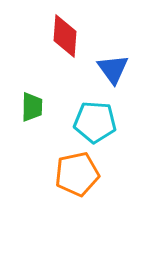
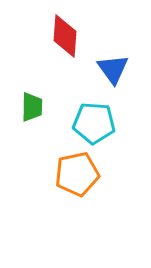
cyan pentagon: moved 1 px left, 1 px down
